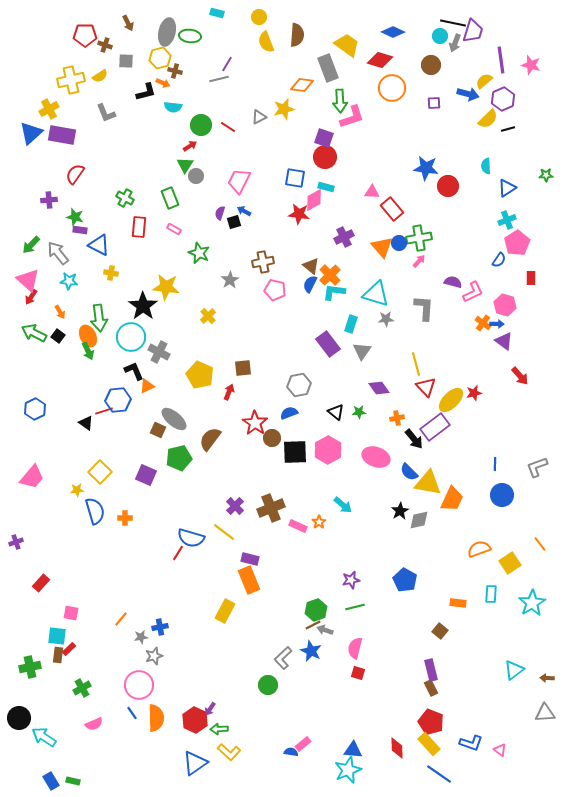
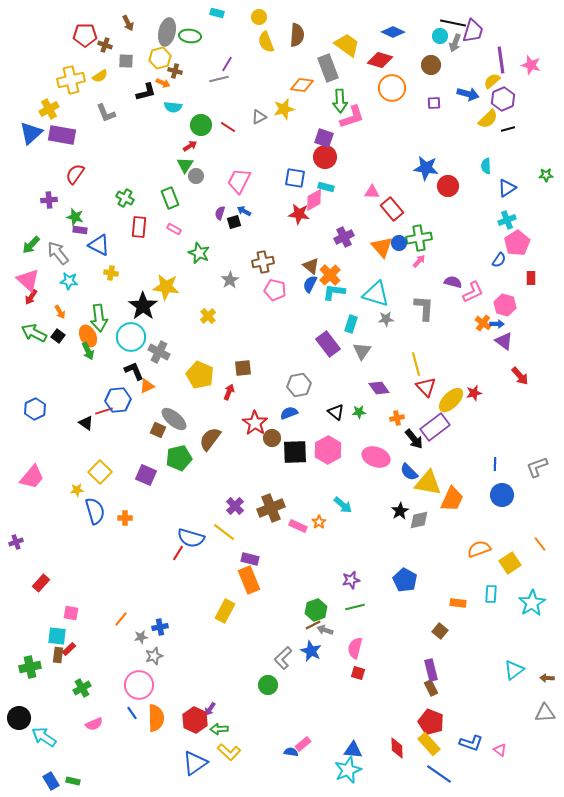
yellow semicircle at (484, 81): moved 8 px right
